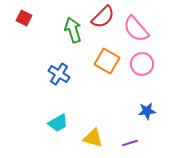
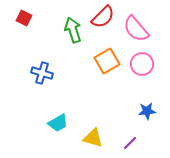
orange square: rotated 30 degrees clockwise
blue cross: moved 17 px left, 1 px up; rotated 15 degrees counterclockwise
purple line: rotated 28 degrees counterclockwise
